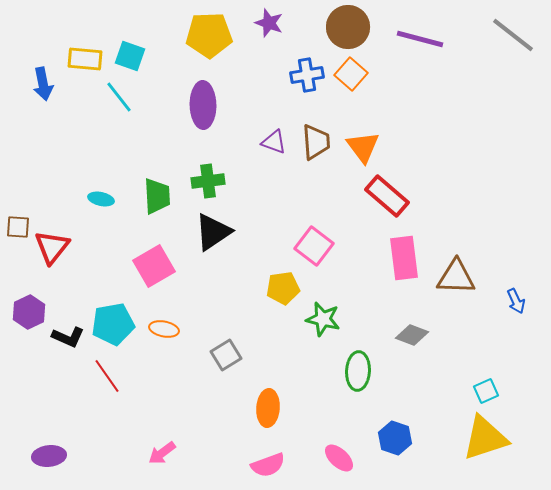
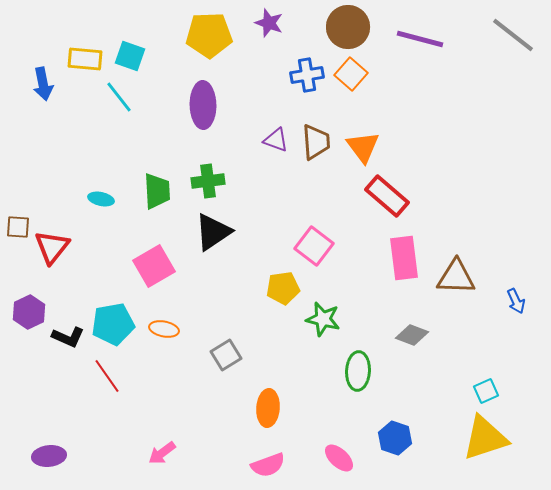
purple triangle at (274, 142): moved 2 px right, 2 px up
green trapezoid at (157, 196): moved 5 px up
